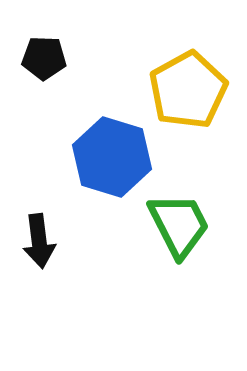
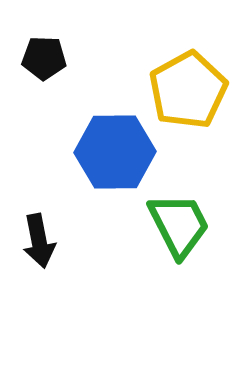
blue hexagon: moved 3 px right, 5 px up; rotated 18 degrees counterclockwise
black arrow: rotated 4 degrees counterclockwise
